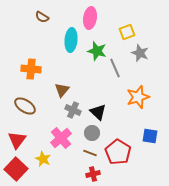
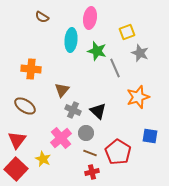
black triangle: moved 1 px up
gray circle: moved 6 px left
red cross: moved 1 px left, 2 px up
